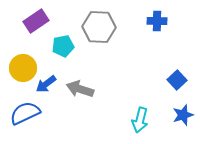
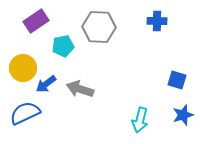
blue square: rotated 30 degrees counterclockwise
